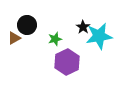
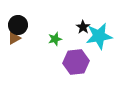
black circle: moved 9 px left
purple hexagon: moved 9 px right; rotated 20 degrees clockwise
